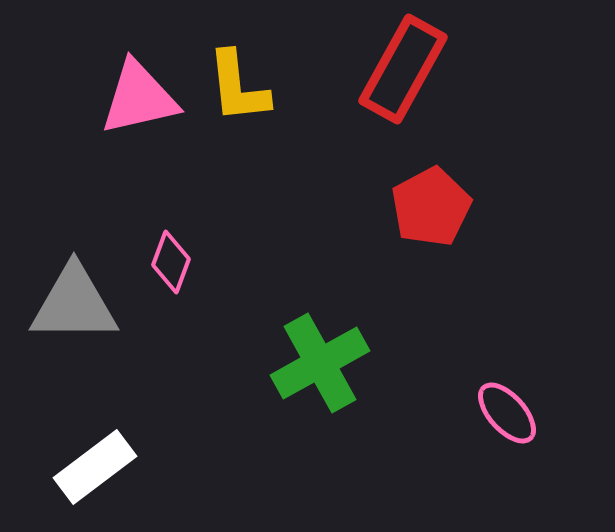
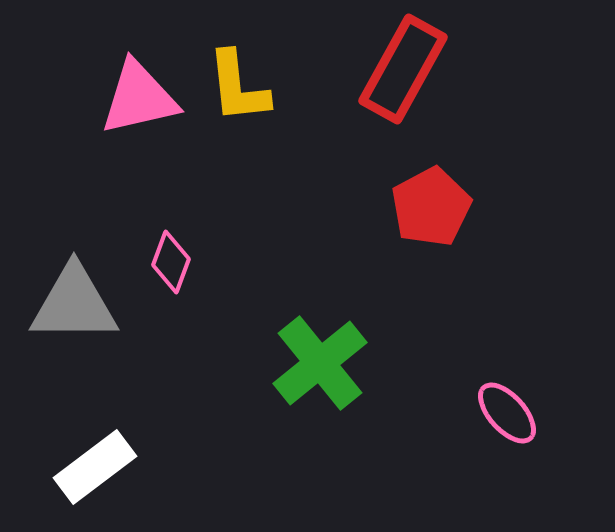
green cross: rotated 10 degrees counterclockwise
